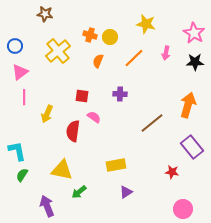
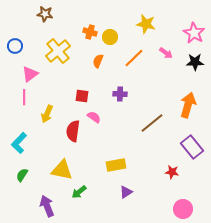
orange cross: moved 3 px up
pink arrow: rotated 64 degrees counterclockwise
pink triangle: moved 10 px right, 2 px down
cyan L-shape: moved 2 px right, 8 px up; rotated 125 degrees counterclockwise
